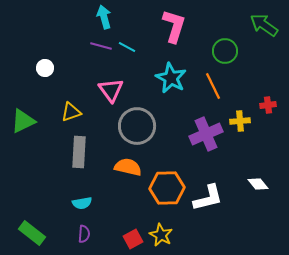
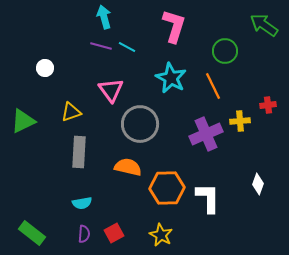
gray circle: moved 3 px right, 2 px up
white diamond: rotated 60 degrees clockwise
white L-shape: rotated 76 degrees counterclockwise
red square: moved 19 px left, 6 px up
